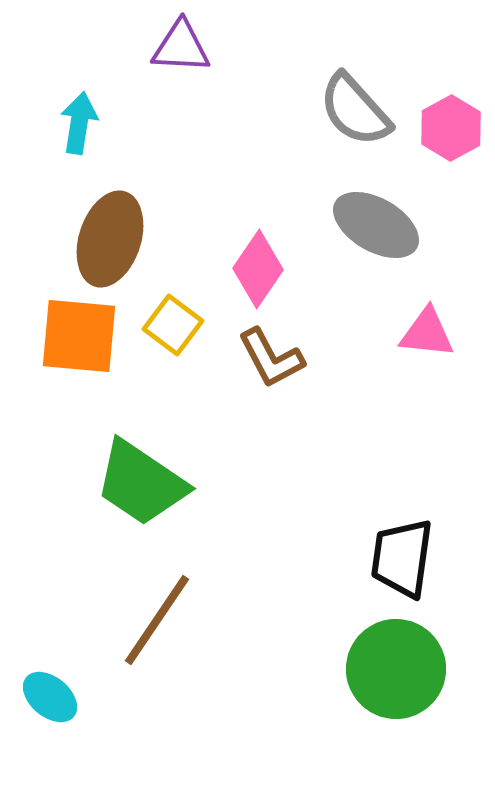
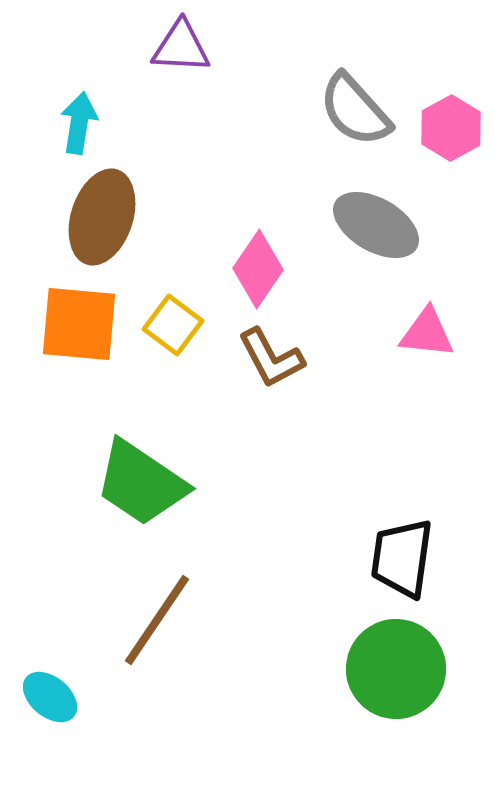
brown ellipse: moved 8 px left, 22 px up
orange square: moved 12 px up
